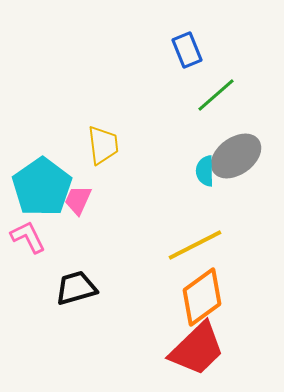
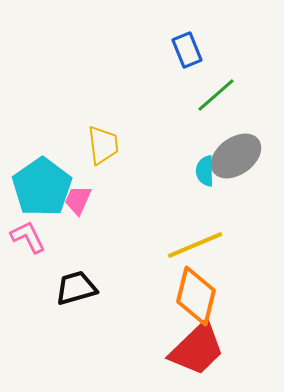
yellow line: rotated 4 degrees clockwise
orange diamond: moved 6 px left, 1 px up; rotated 40 degrees counterclockwise
